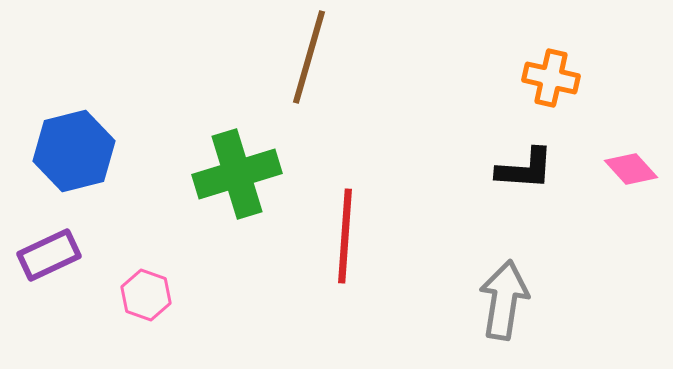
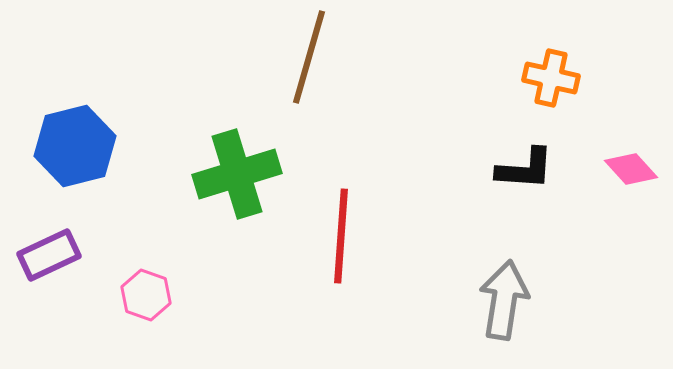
blue hexagon: moved 1 px right, 5 px up
red line: moved 4 px left
